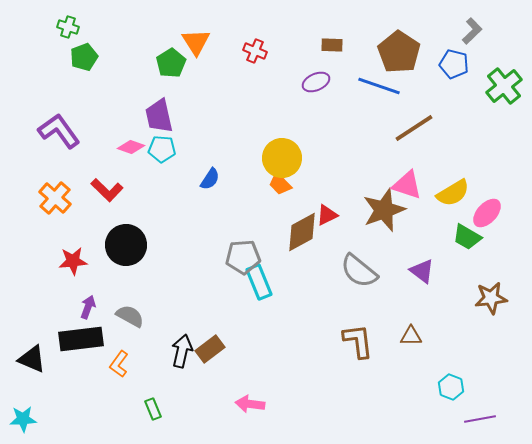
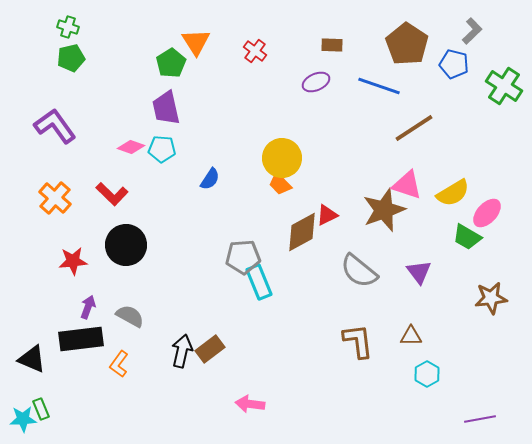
red cross at (255, 51): rotated 15 degrees clockwise
brown pentagon at (399, 52): moved 8 px right, 8 px up
green pentagon at (84, 57): moved 13 px left, 1 px down; rotated 8 degrees clockwise
green cross at (504, 86): rotated 18 degrees counterclockwise
purple trapezoid at (159, 116): moved 7 px right, 8 px up
purple L-shape at (59, 131): moved 4 px left, 5 px up
red L-shape at (107, 190): moved 5 px right, 4 px down
purple triangle at (422, 271): moved 3 px left, 1 px down; rotated 16 degrees clockwise
cyan hexagon at (451, 387): moved 24 px left, 13 px up; rotated 10 degrees clockwise
green rectangle at (153, 409): moved 112 px left
